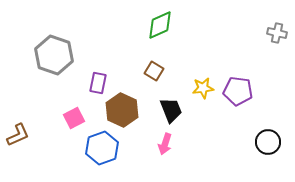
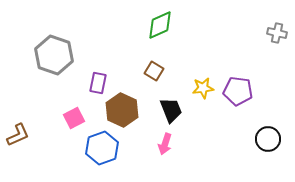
black circle: moved 3 px up
